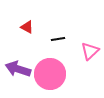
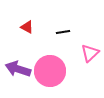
black line: moved 5 px right, 7 px up
pink triangle: moved 2 px down
pink circle: moved 3 px up
